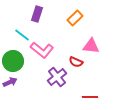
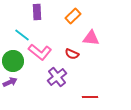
purple rectangle: moved 2 px up; rotated 21 degrees counterclockwise
orange rectangle: moved 2 px left, 2 px up
pink triangle: moved 8 px up
pink L-shape: moved 2 px left, 2 px down
red semicircle: moved 4 px left, 8 px up
